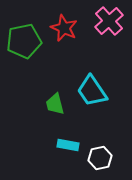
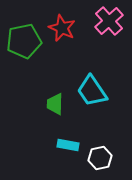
red star: moved 2 px left
green trapezoid: rotated 15 degrees clockwise
